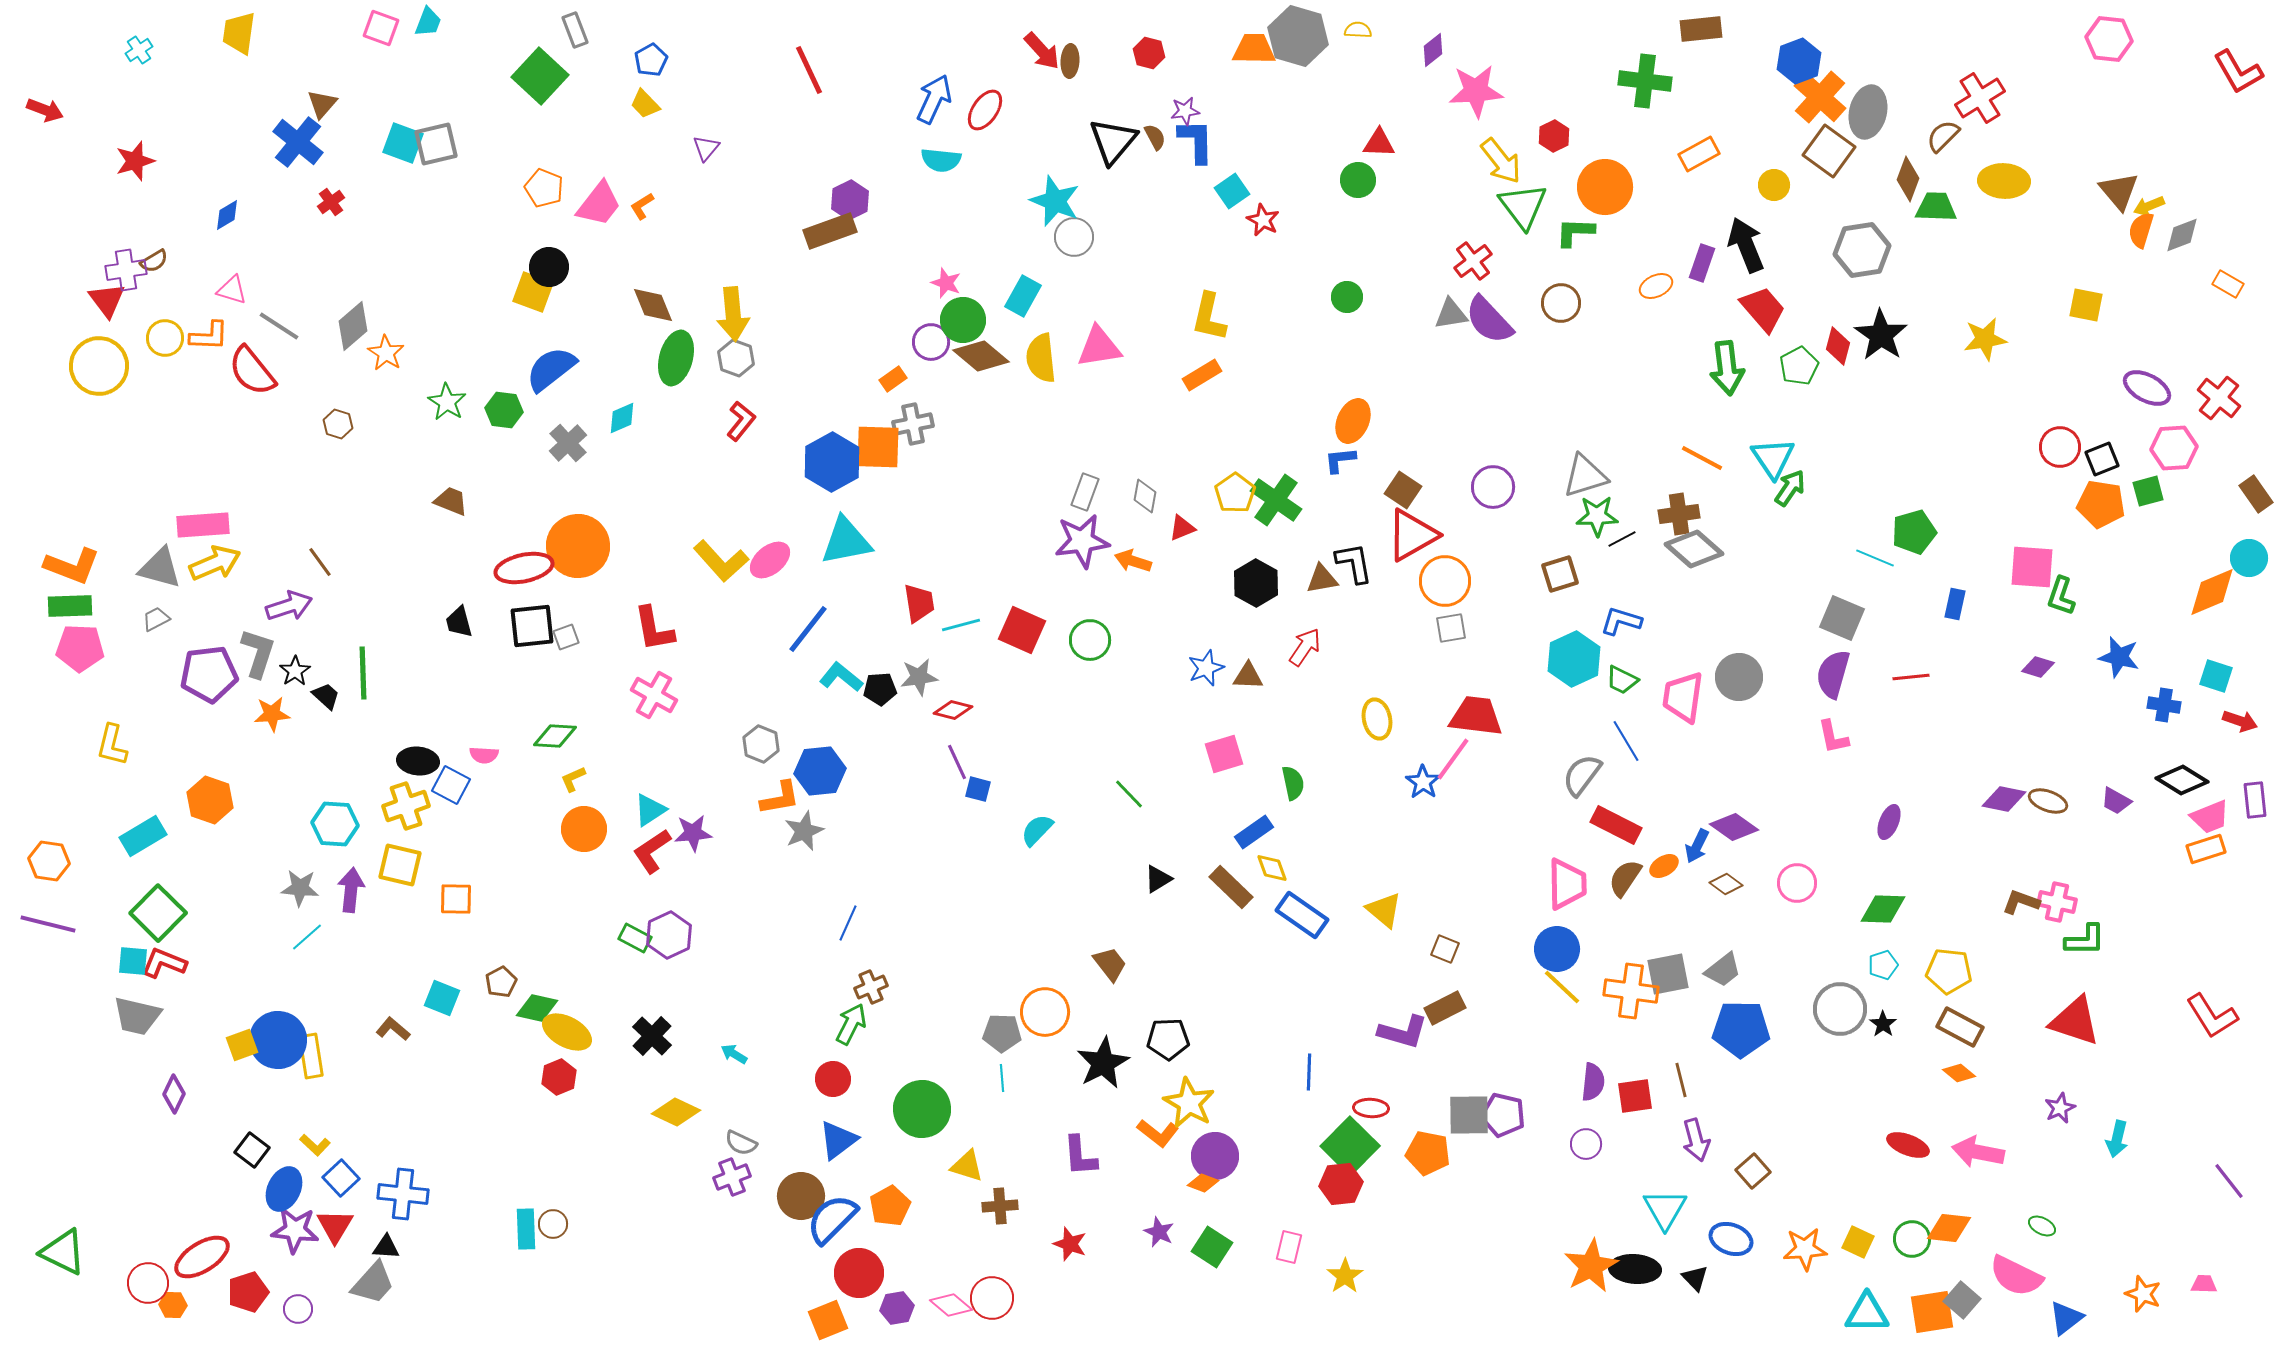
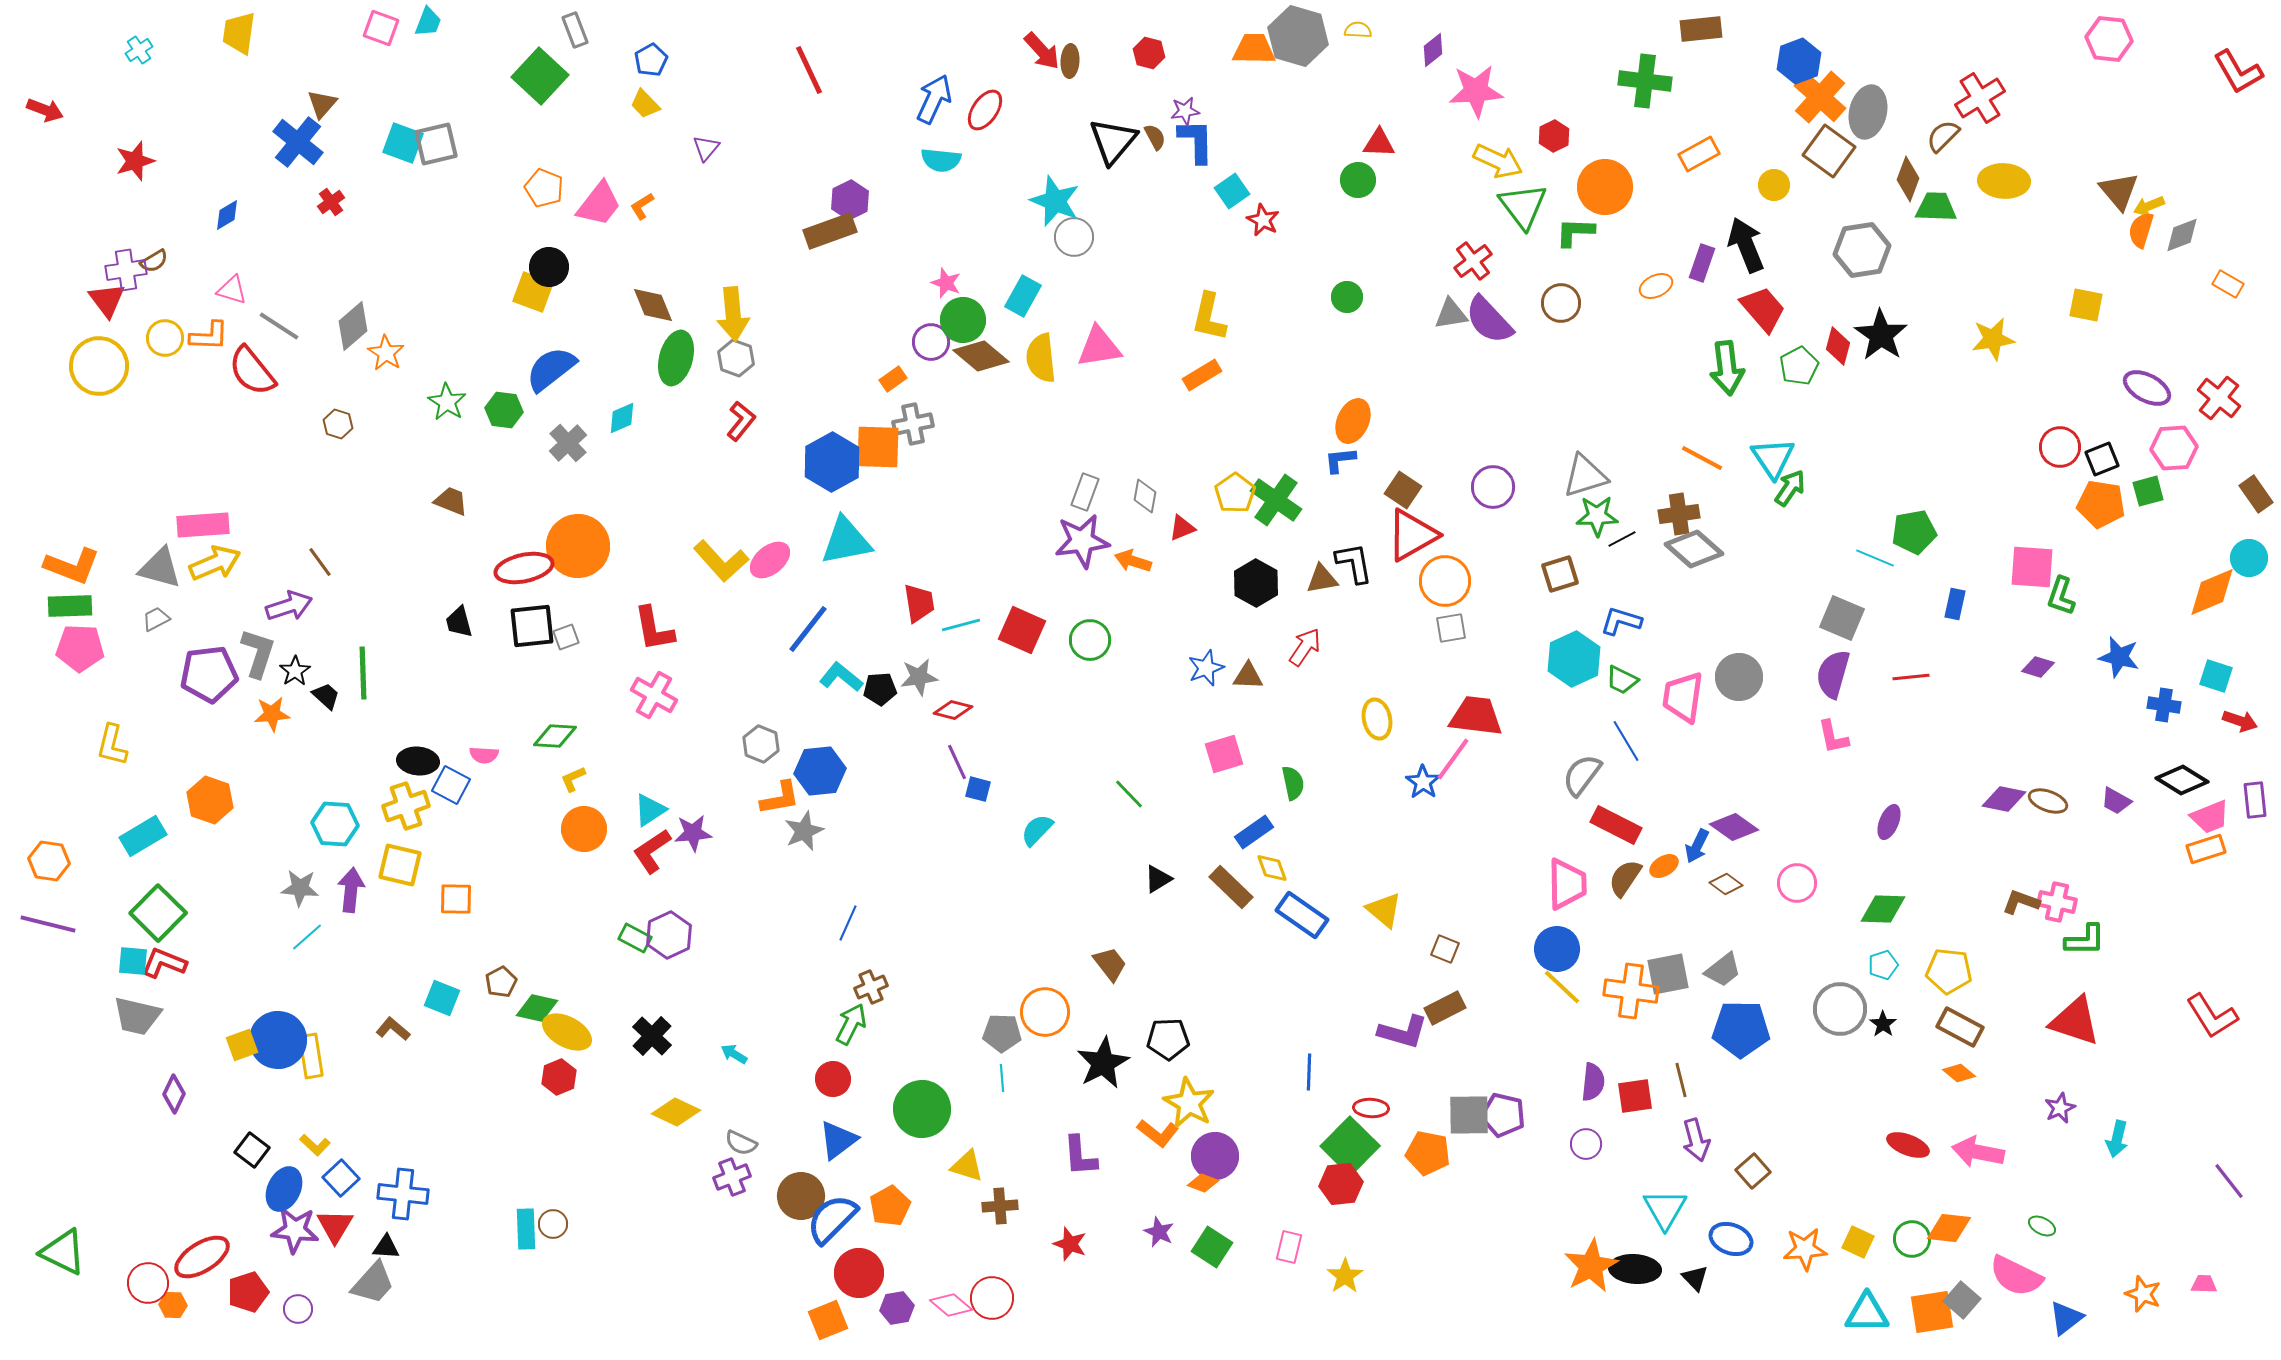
yellow arrow at (1501, 161): moved 3 px left; rotated 27 degrees counterclockwise
yellow star at (1985, 339): moved 8 px right
green pentagon at (1914, 532): rotated 6 degrees clockwise
